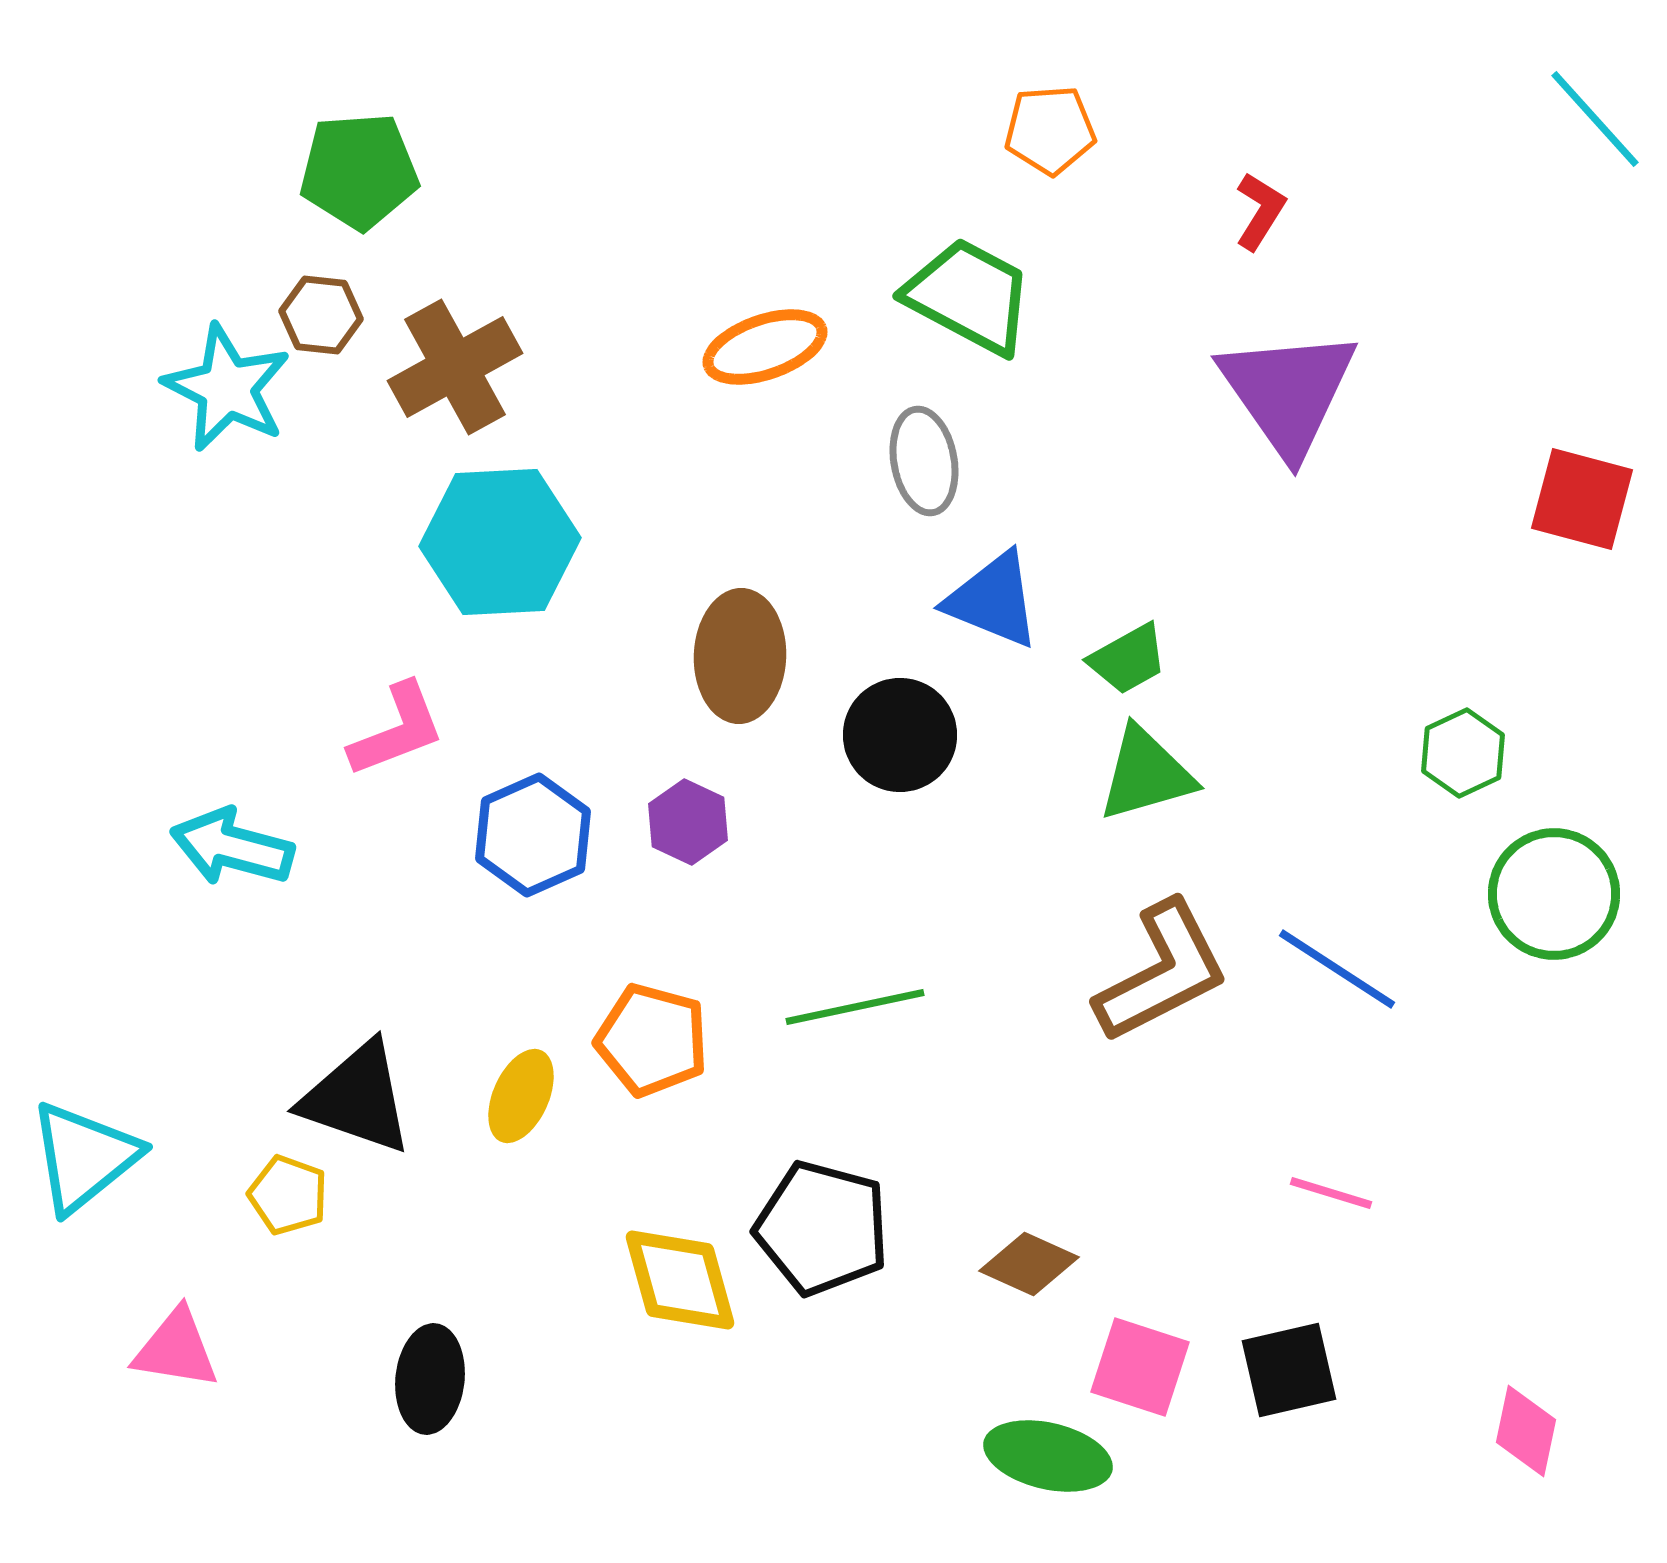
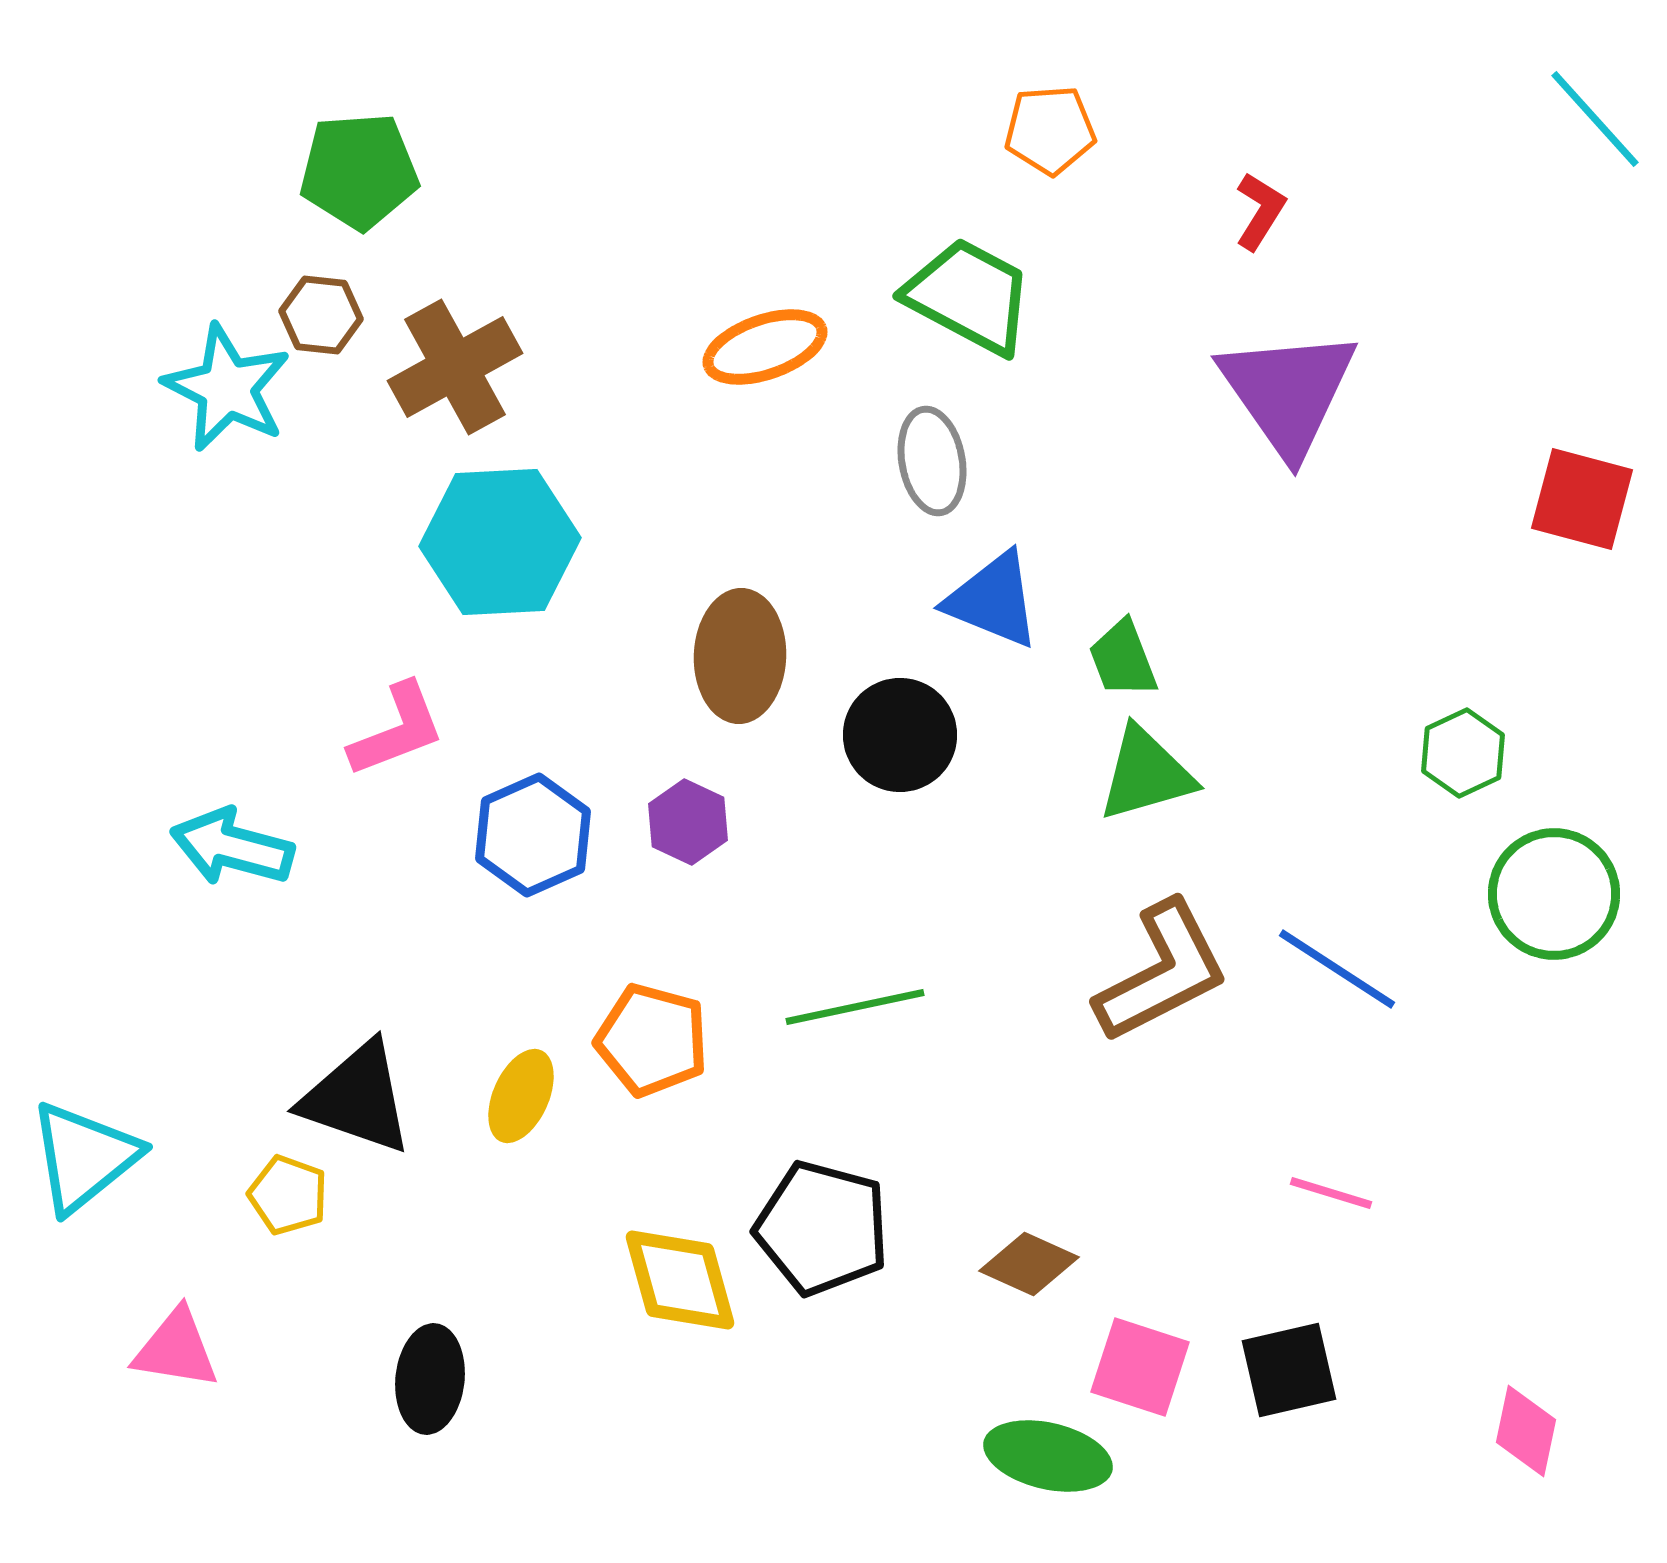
gray ellipse at (924, 461): moved 8 px right
green trapezoid at (1128, 659): moved 5 px left; rotated 98 degrees clockwise
